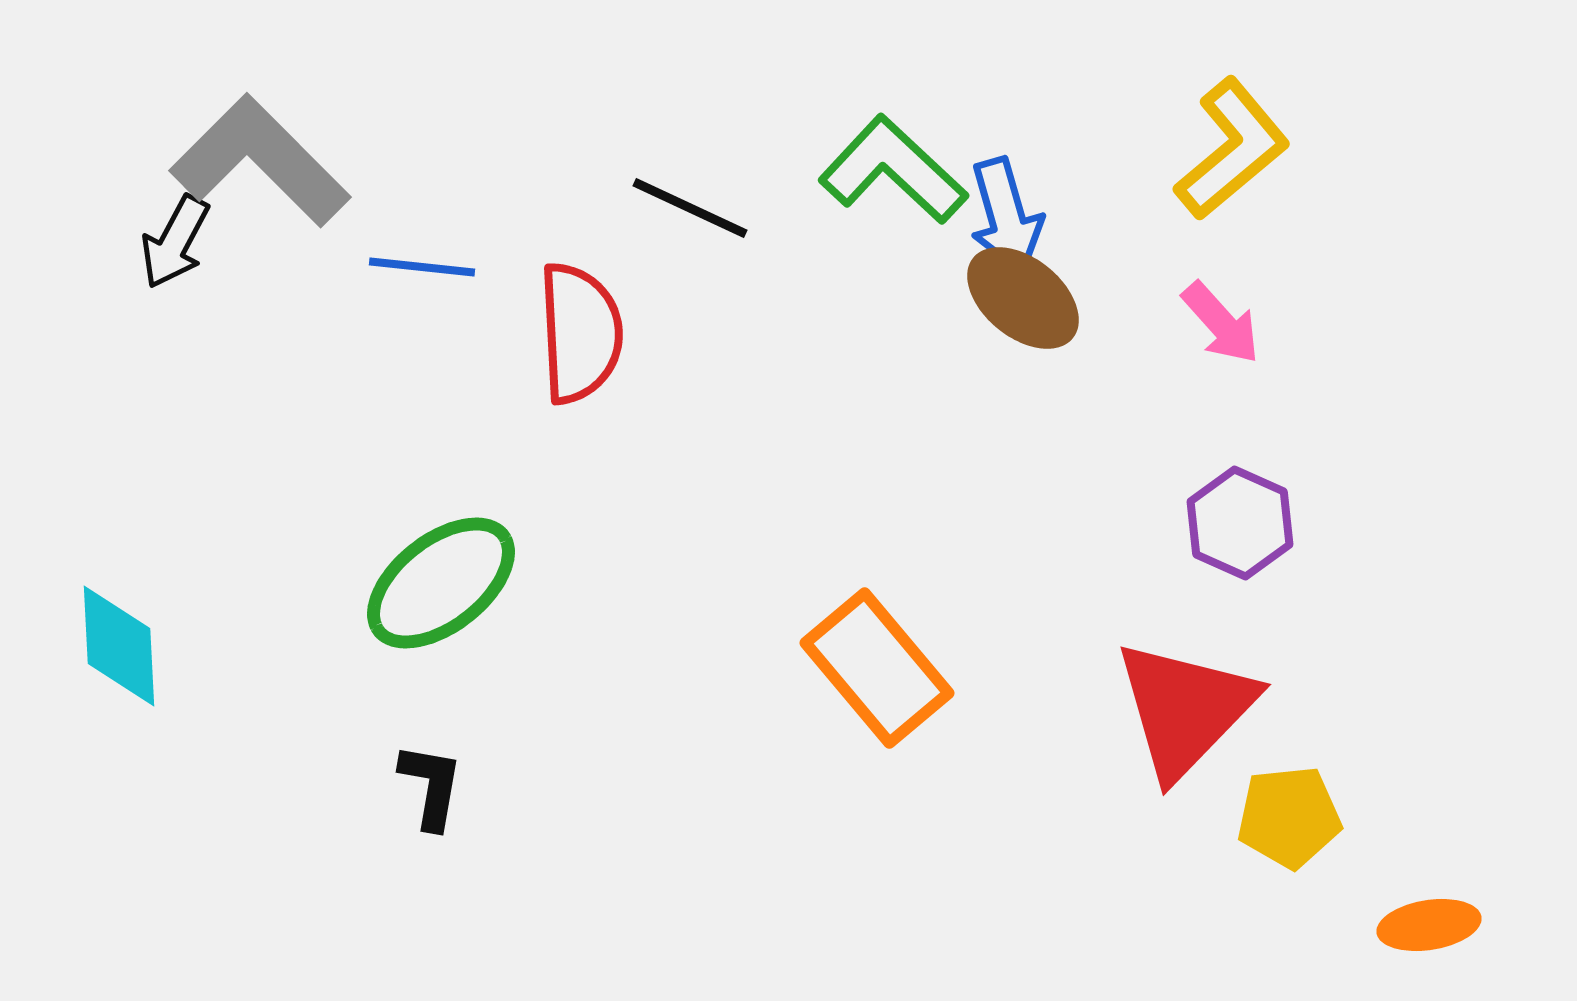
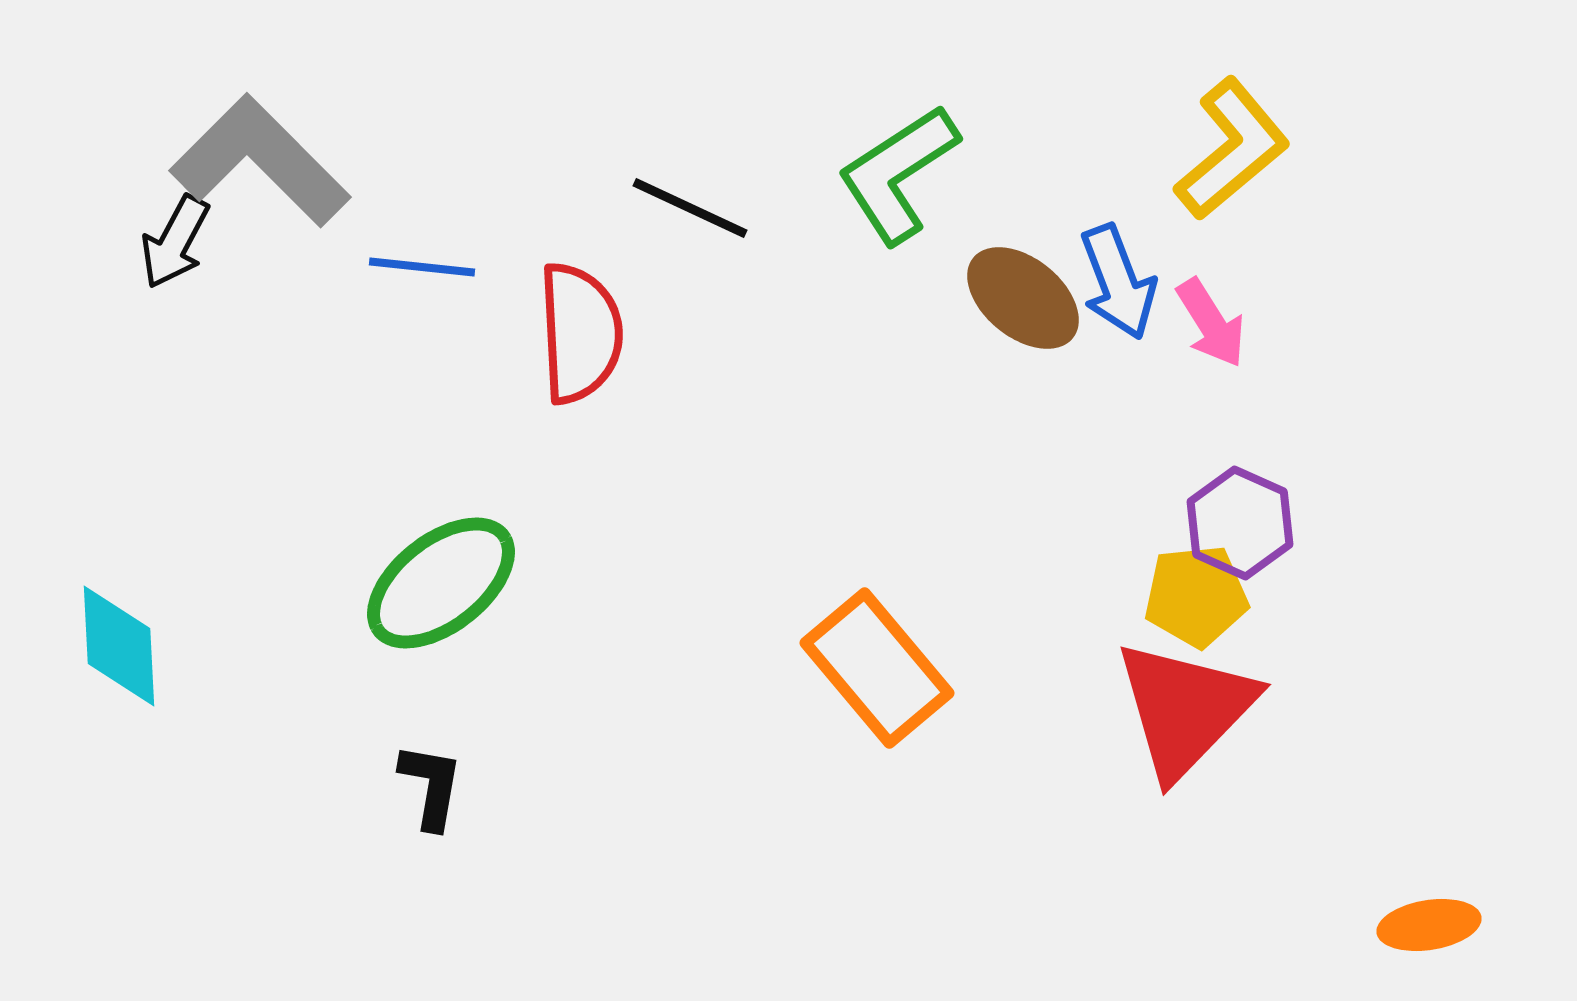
green L-shape: moved 5 px right, 4 px down; rotated 76 degrees counterclockwise
blue arrow: moved 112 px right, 66 px down; rotated 5 degrees counterclockwise
pink arrow: moved 10 px left; rotated 10 degrees clockwise
yellow pentagon: moved 93 px left, 221 px up
